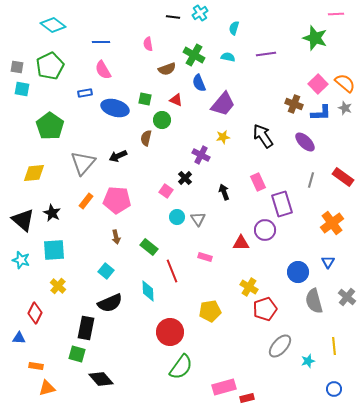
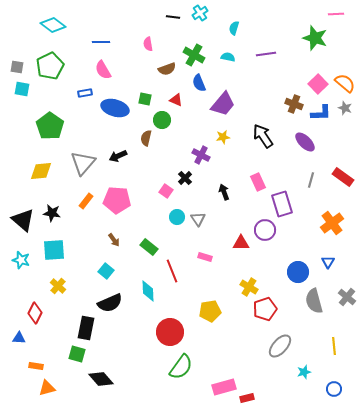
yellow diamond at (34, 173): moved 7 px right, 2 px up
black star at (52, 213): rotated 18 degrees counterclockwise
brown arrow at (116, 237): moved 2 px left, 3 px down; rotated 24 degrees counterclockwise
cyan star at (308, 361): moved 4 px left, 11 px down
